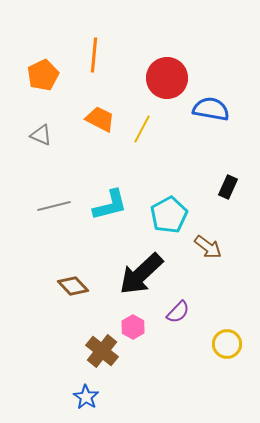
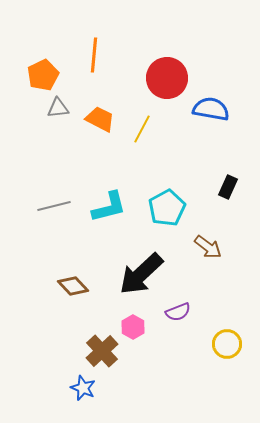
gray triangle: moved 17 px right, 27 px up; rotated 30 degrees counterclockwise
cyan L-shape: moved 1 px left, 2 px down
cyan pentagon: moved 2 px left, 7 px up
purple semicircle: rotated 25 degrees clockwise
brown cross: rotated 8 degrees clockwise
blue star: moved 3 px left, 9 px up; rotated 10 degrees counterclockwise
